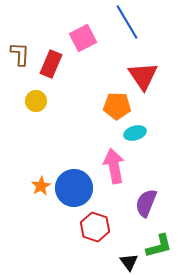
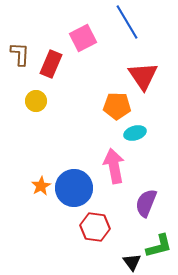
red hexagon: rotated 12 degrees counterclockwise
black triangle: moved 3 px right
